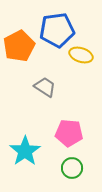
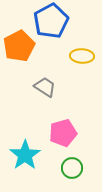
blue pentagon: moved 6 px left, 9 px up; rotated 20 degrees counterclockwise
yellow ellipse: moved 1 px right, 1 px down; rotated 15 degrees counterclockwise
pink pentagon: moved 6 px left; rotated 20 degrees counterclockwise
cyan star: moved 4 px down
